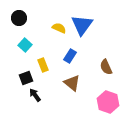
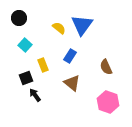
yellow semicircle: rotated 16 degrees clockwise
